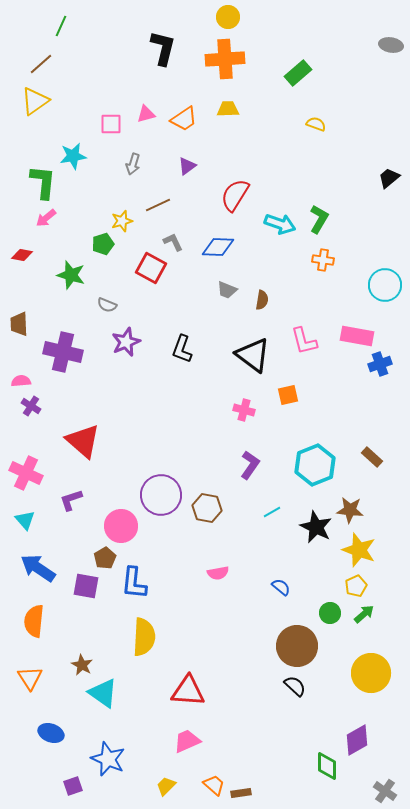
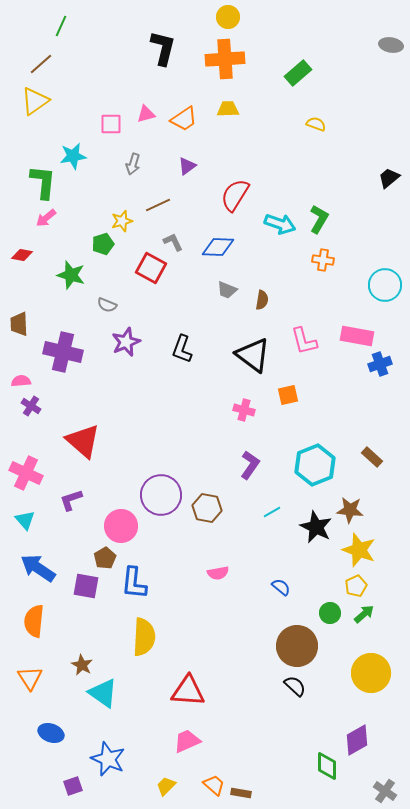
brown rectangle at (241, 793): rotated 18 degrees clockwise
